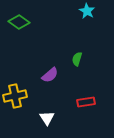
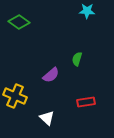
cyan star: rotated 28 degrees counterclockwise
purple semicircle: moved 1 px right
yellow cross: rotated 35 degrees clockwise
white triangle: rotated 14 degrees counterclockwise
